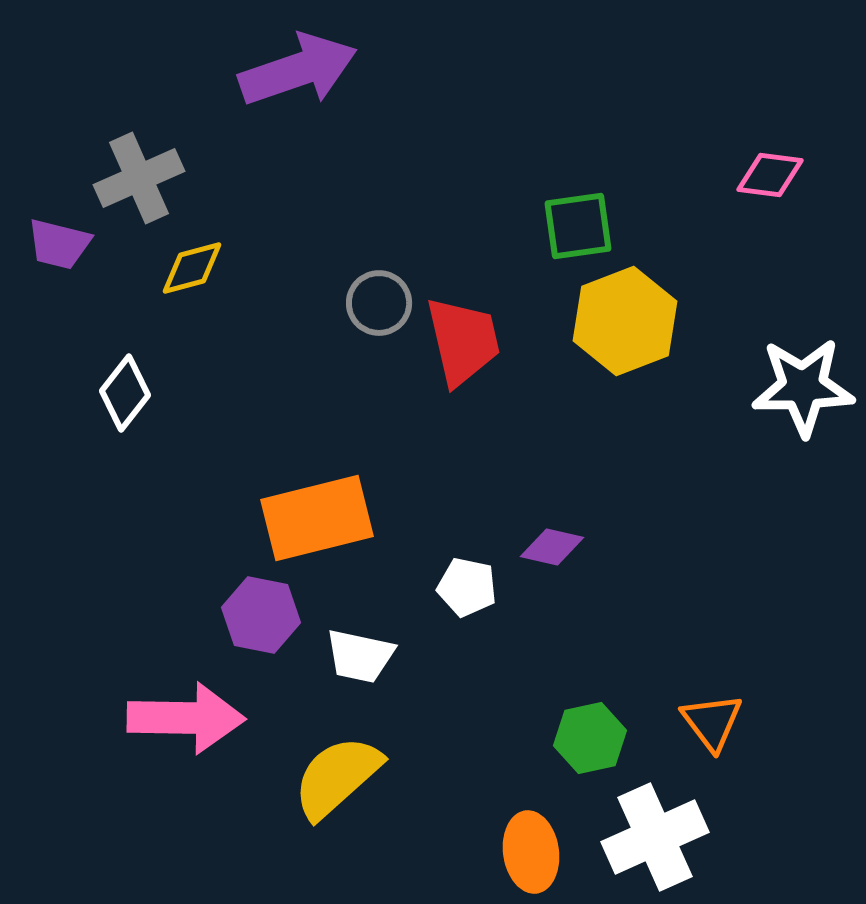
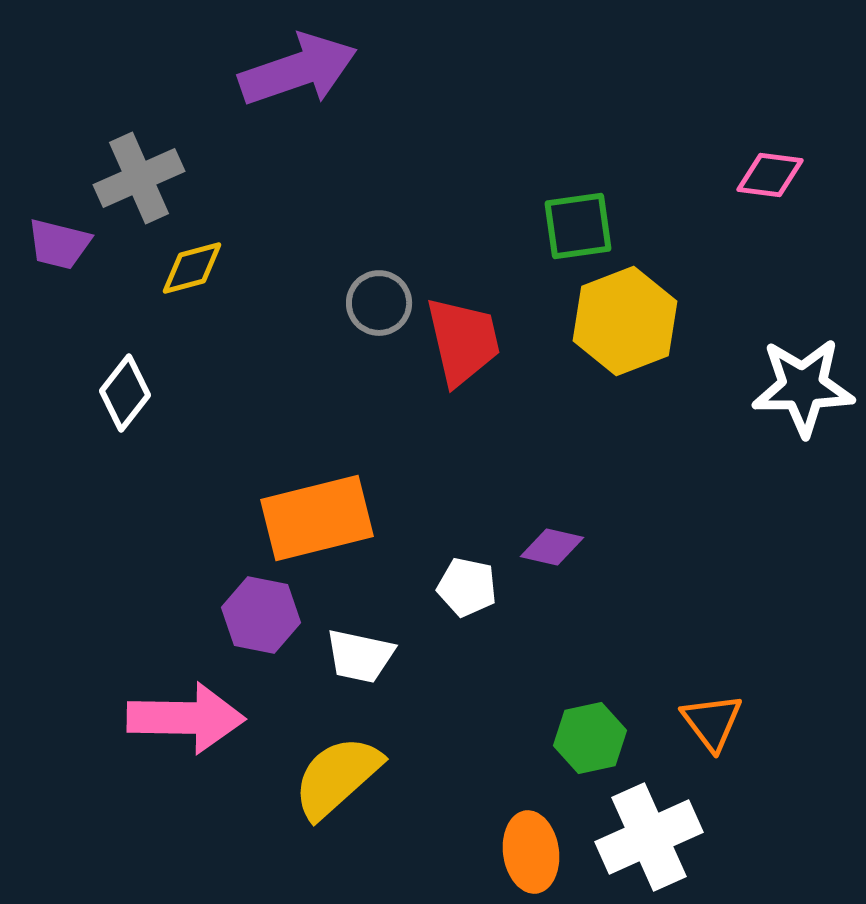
white cross: moved 6 px left
